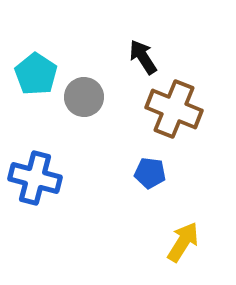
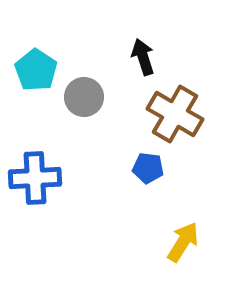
black arrow: rotated 15 degrees clockwise
cyan pentagon: moved 4 px up
brown cross: moved 1 px right, 5 px down; rotated 8 degrees clockwise
blue pentagon: moved 2 px left, 5 px up
blue cross: rotated 18 degrees counterclockwise
